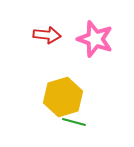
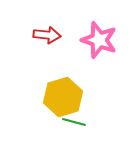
pink star: moved 4 px right, 1 px down
